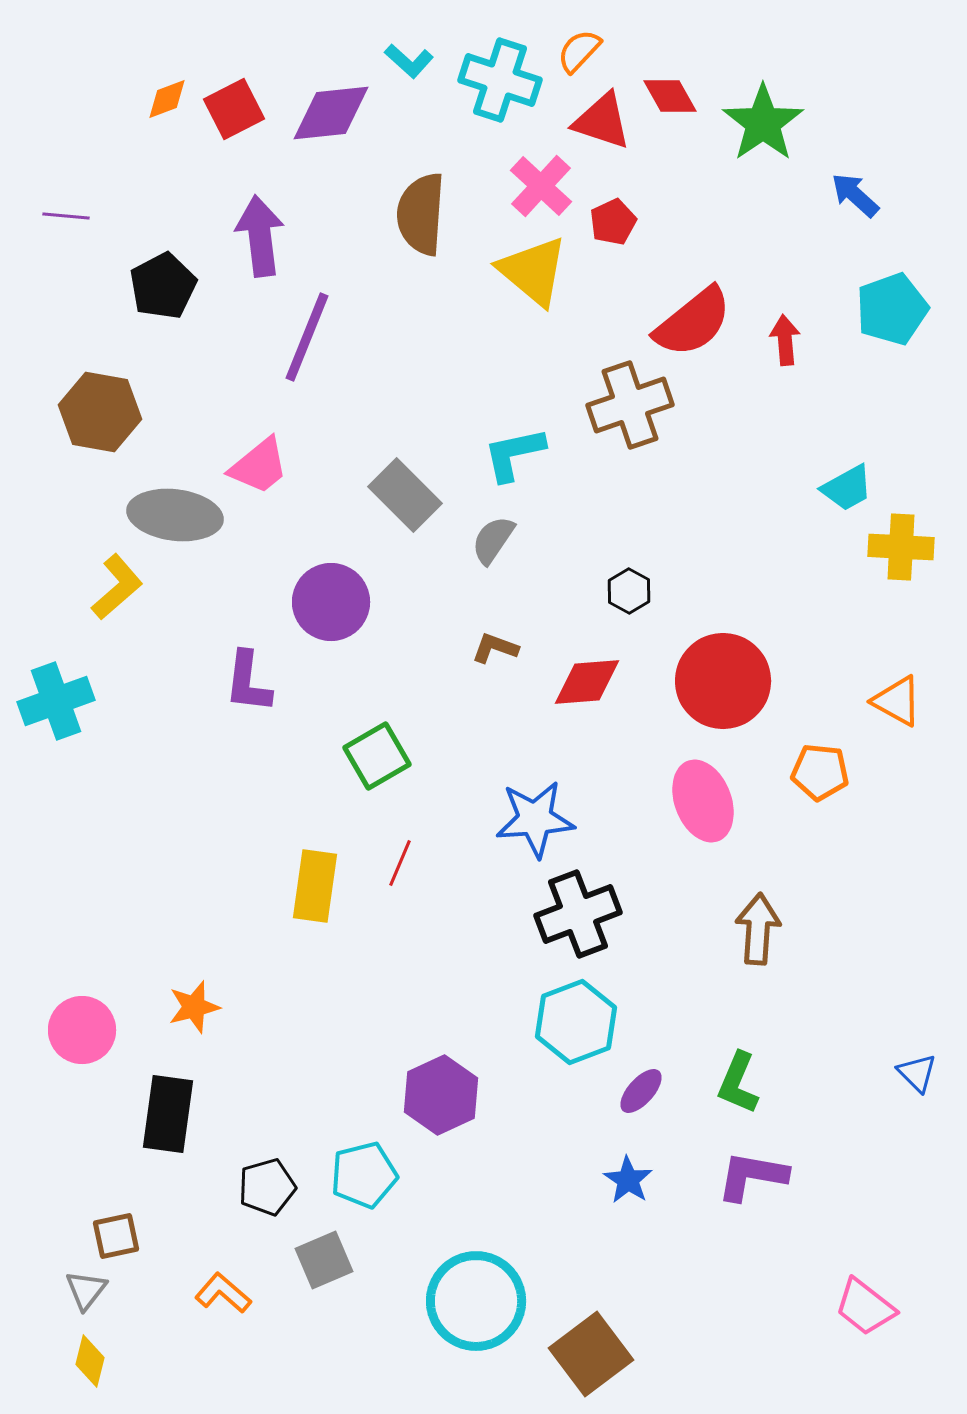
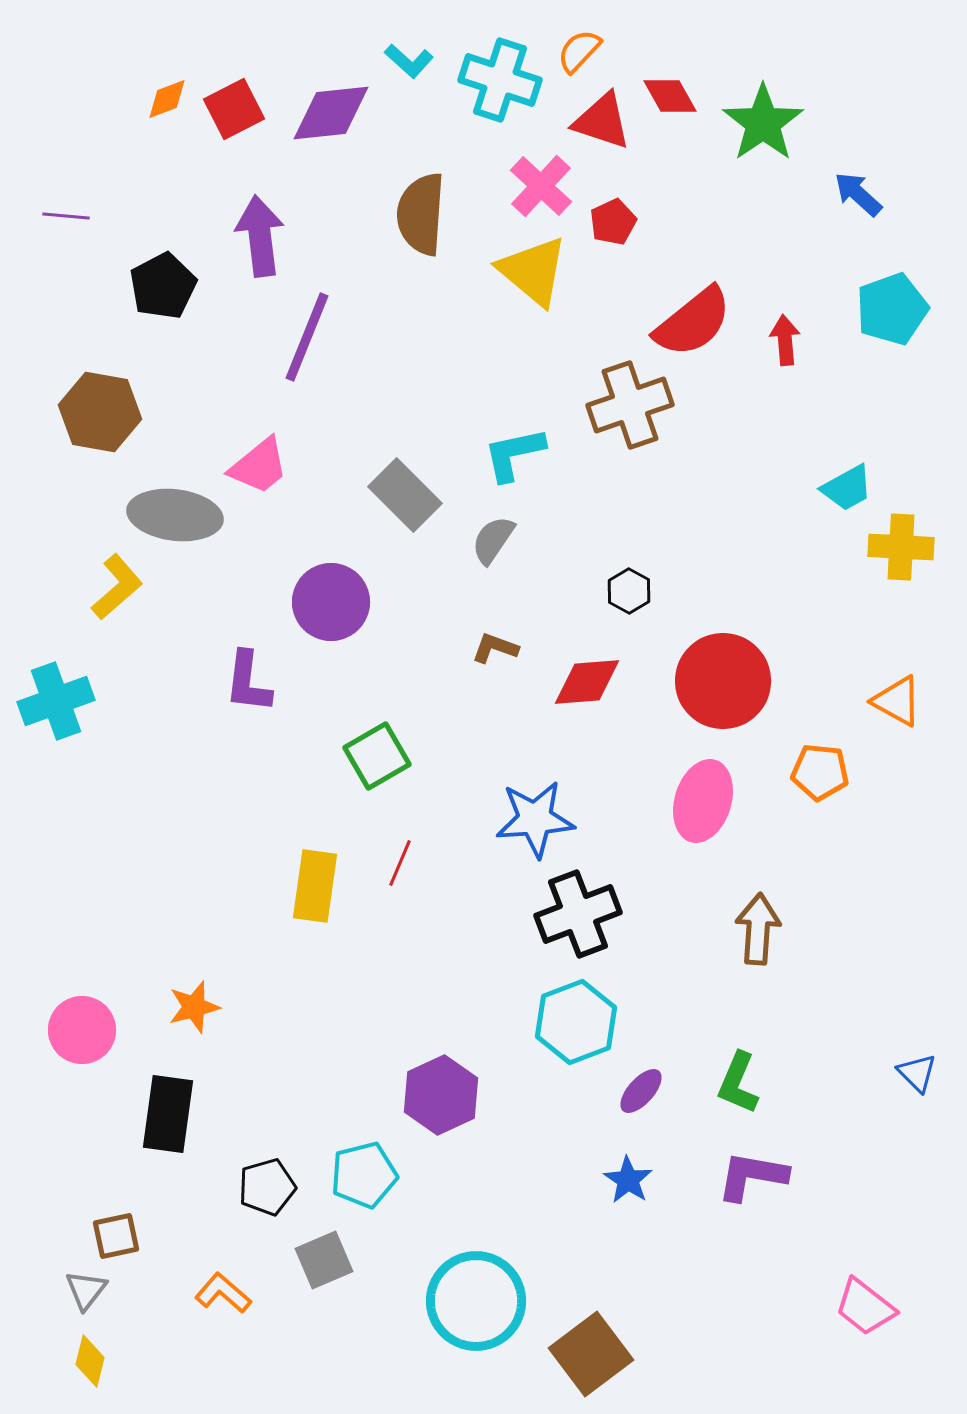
blue arrow at (855, 195): moved 3 px right, 1 px up
pink ellipse at (703, 801): rotated 38 degrees clockwise
